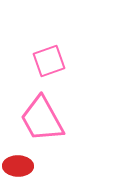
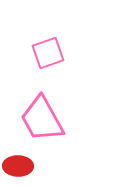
pink square: moved 1 px left, 8 px up
